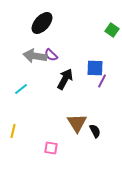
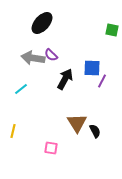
green square: rotated 24 degrees counterclockwise
gray arrow: moved 2 px left, 2 px down
blue square: moved 3 px left
